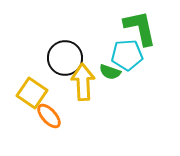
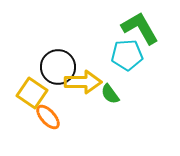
green L-shape: rotated 18 degrees counterclockwise
black circle: moved 7 px left, 9 px down
green semicircle: moved 22 px down; rotated 35 degrees clockwise
yellow arrow: rotated 93 degrees clockwise
orange ellipse: moved 1 px left, 1 px down
